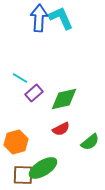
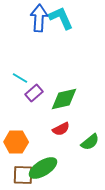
orange hexagon: rotated 15 degrees clockwise
